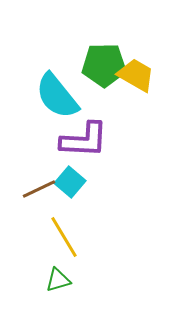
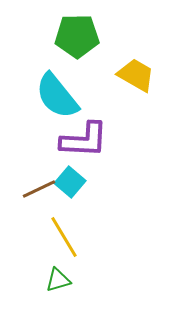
green pentagon: moved 27 px left, 29 px up
